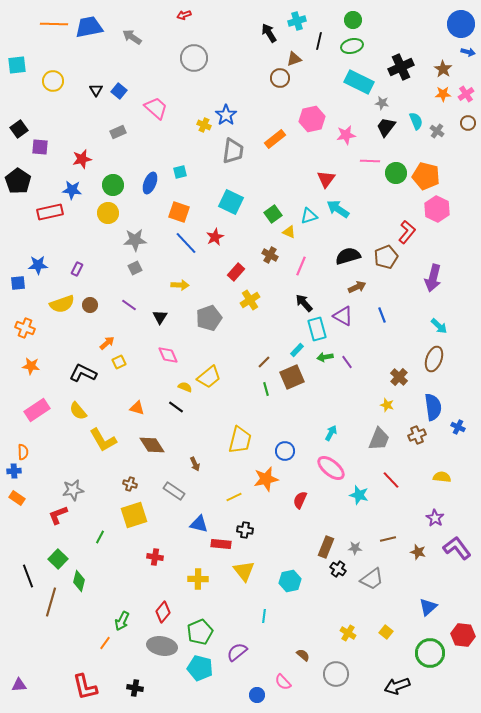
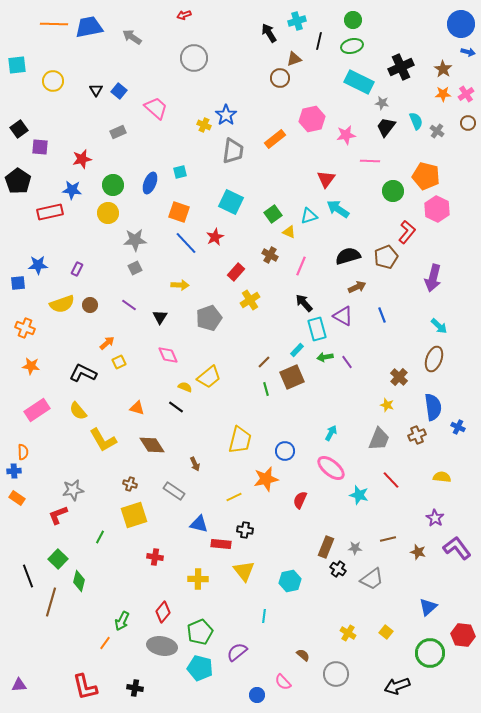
green circle at (396, 173): moved 3 px left, 18 px down
